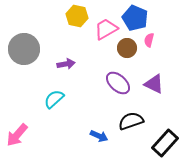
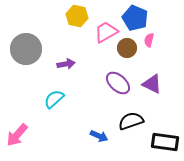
pink trapezoid: moved 3 px down
gray circle: moved 2 px right
purple triangle: moved 2 px left
black rectangle: moved 1 px up; rotated 56 degrees clockwise
